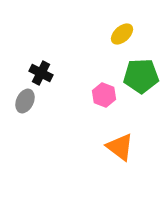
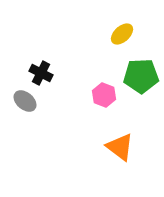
gray ellipse: rotated 75 degrees counterclockwise
